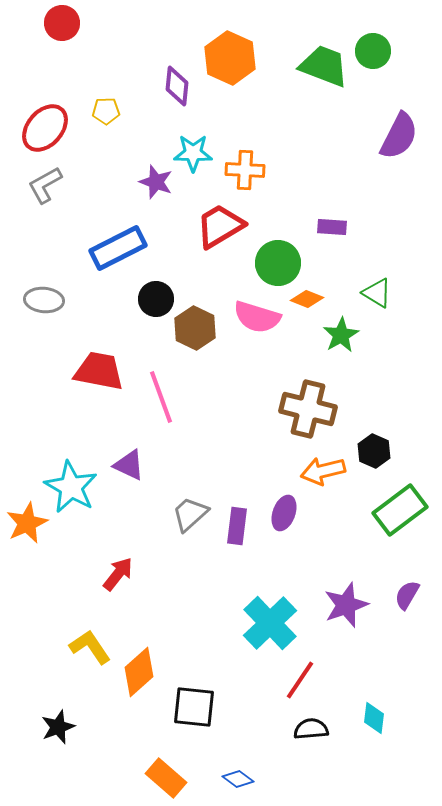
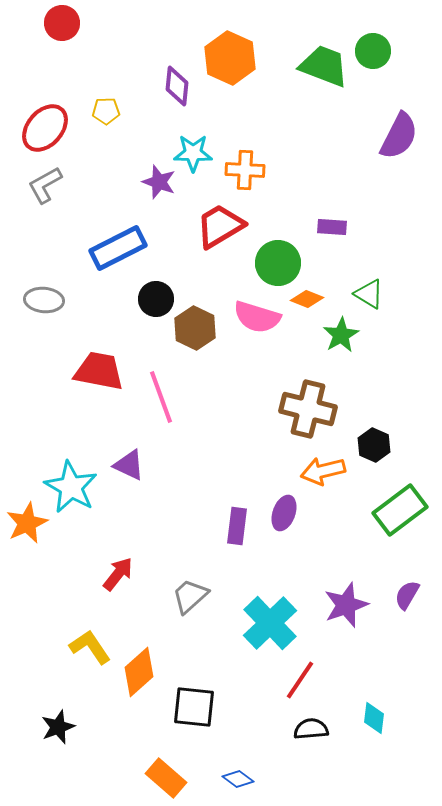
purple star at (156, 182): moved 3 px right
green triangle at (377, 293): moved 8 px left, 1 px down
black hexagon at (374, 451): moved 6 px up
gray trapezoid at (190, 514): moved 82 px down
